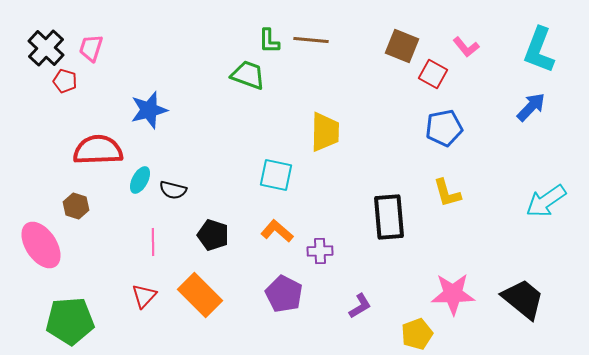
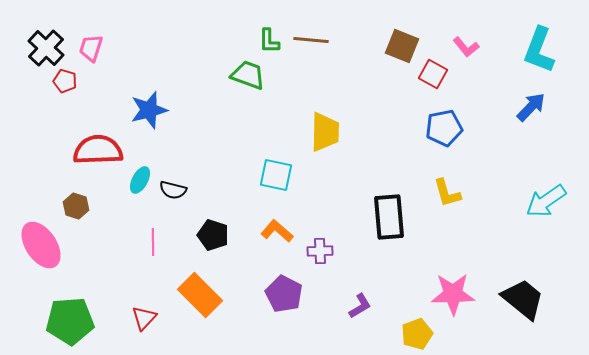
red triangle: moved 22 px down
